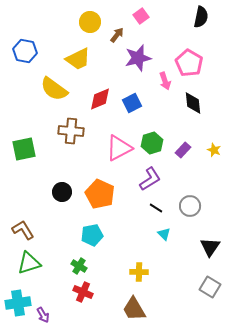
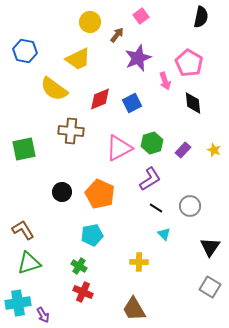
purple star: rotated 8 degrees counterclockwise
yellow cross: moved 10 px up
